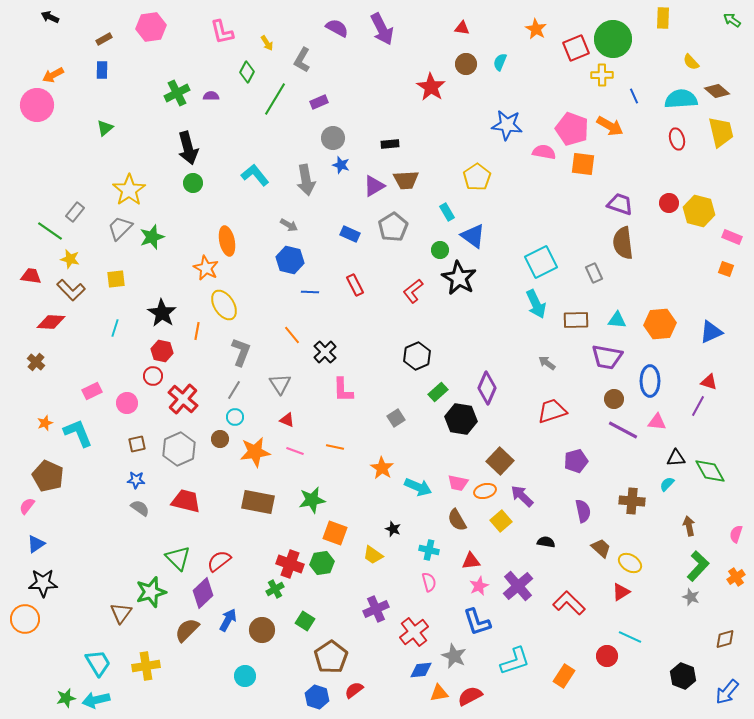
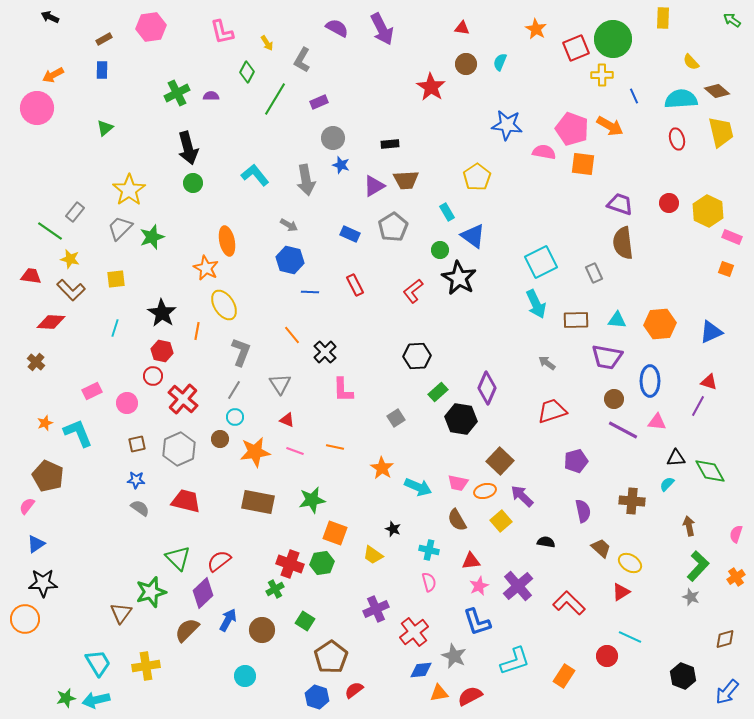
pink circle at (37, 105): moved 3 px down
yellow hexagon at (699, 211): moved 9 px right; rotated 12 degrees clockwise
black hexagon at (417, 356): rotated 20 degrees clockwise
